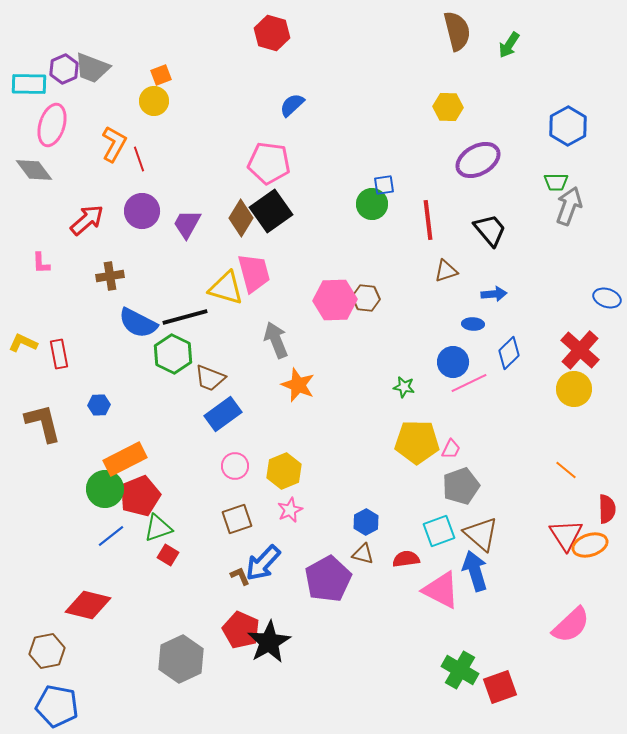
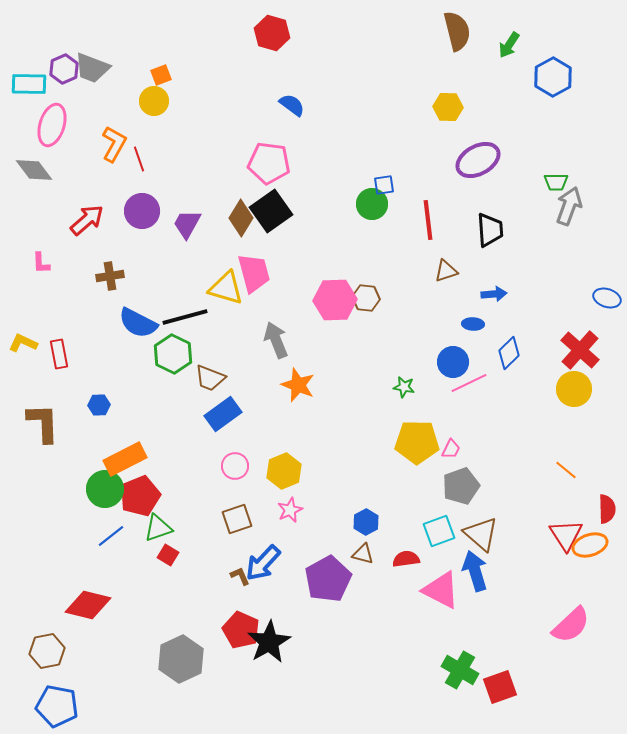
blue semicircle at (292, 105): rotated 80 degrees clockwise
blue hexagon at (568, 126): moved 15 px left, 49 px up
black trapezoid at (490, 230): rotated 36 degrees clockwise
brown L-shape at (43, 423): rotated 12 degrees clockwise
